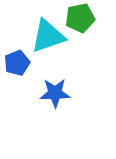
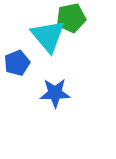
green pentagon: moved 9 px left
cyan triangle: rotated 51 degrees counterclockwise
